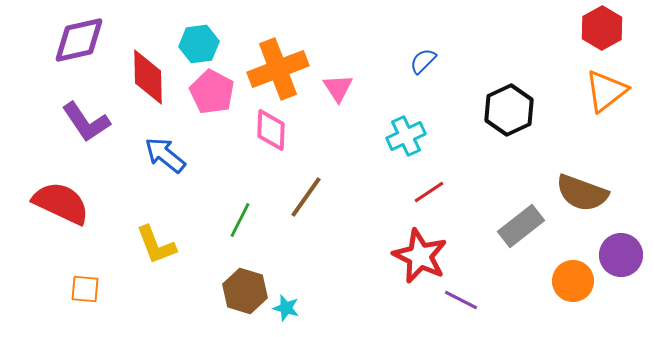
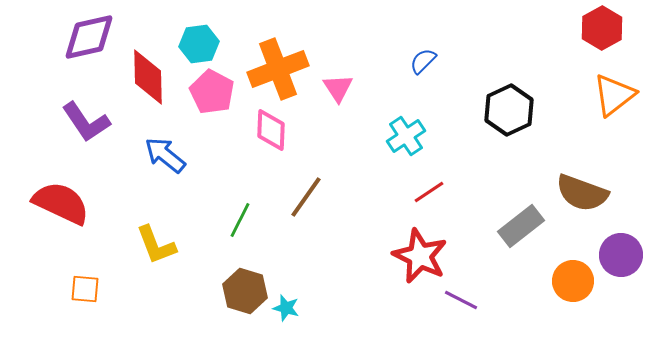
purple diamond: moved 10 px right, 3 px up
orange triangle: moved 8 px right, 4 px down
cyan cross: rotated 9 degrees counterclockwise
